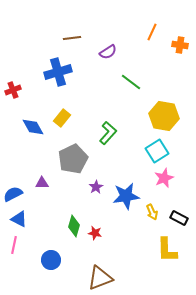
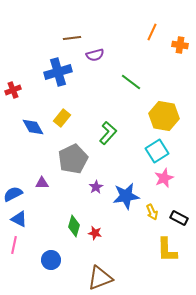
purple semicircle: moved 13 px left, 3 px down; rotated 18 degrees clockwise
